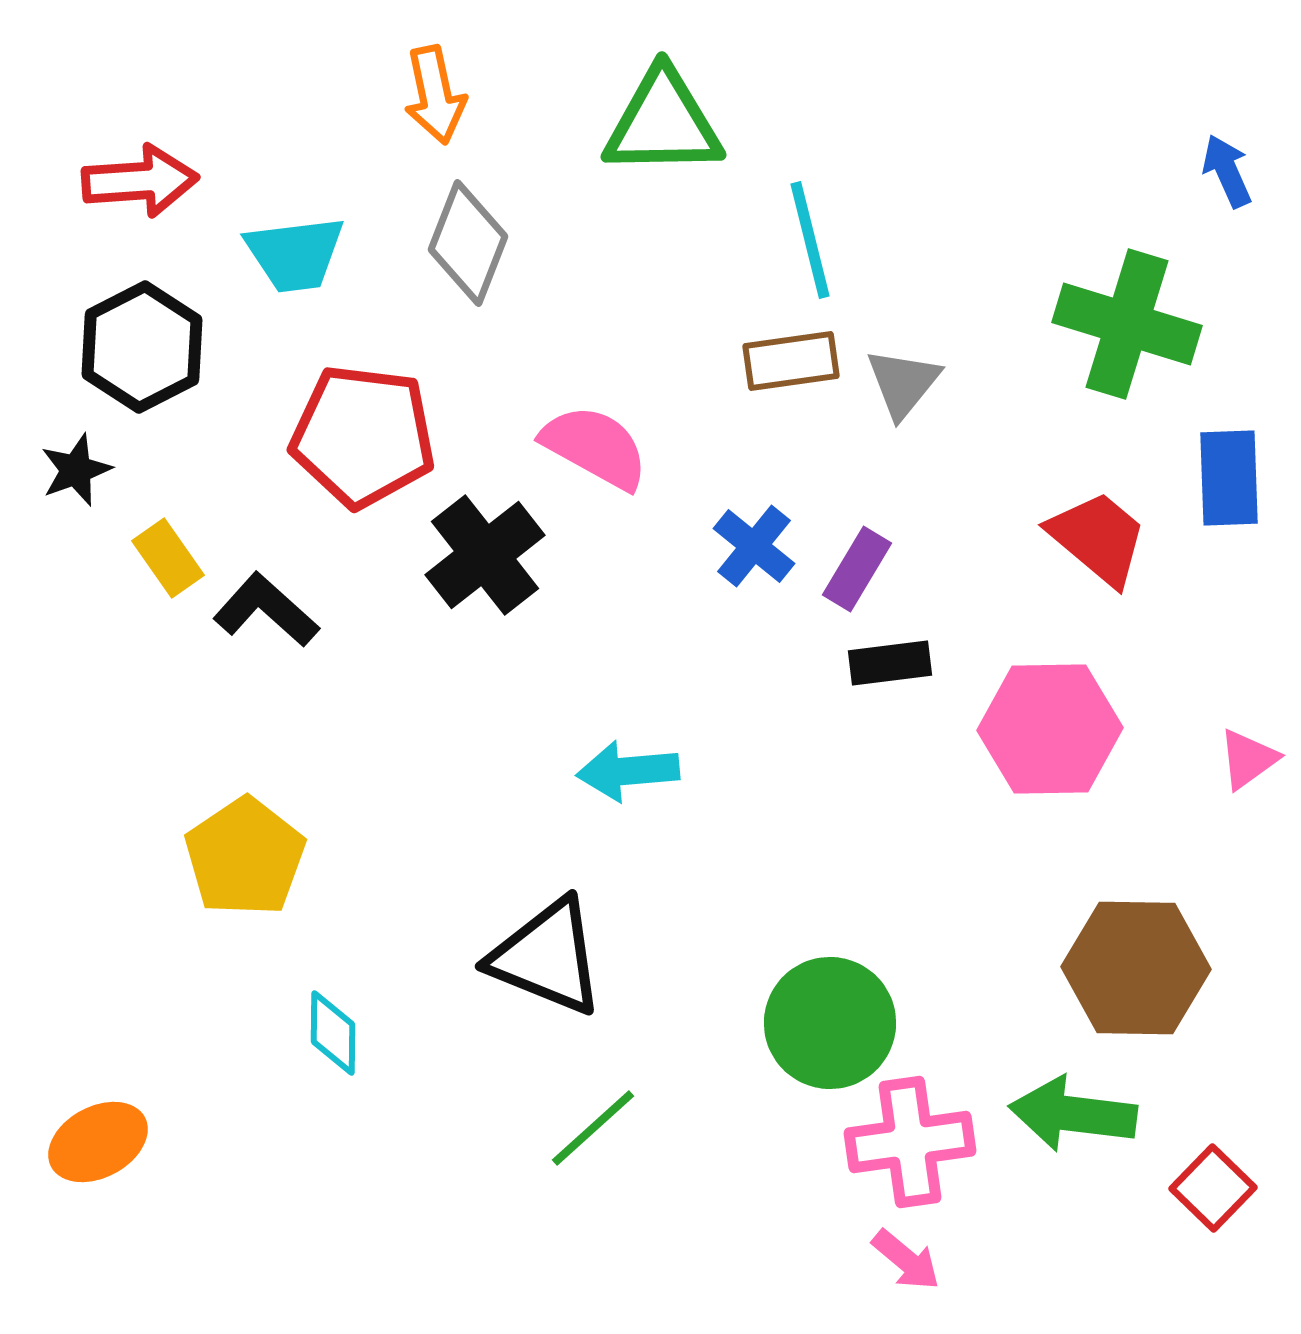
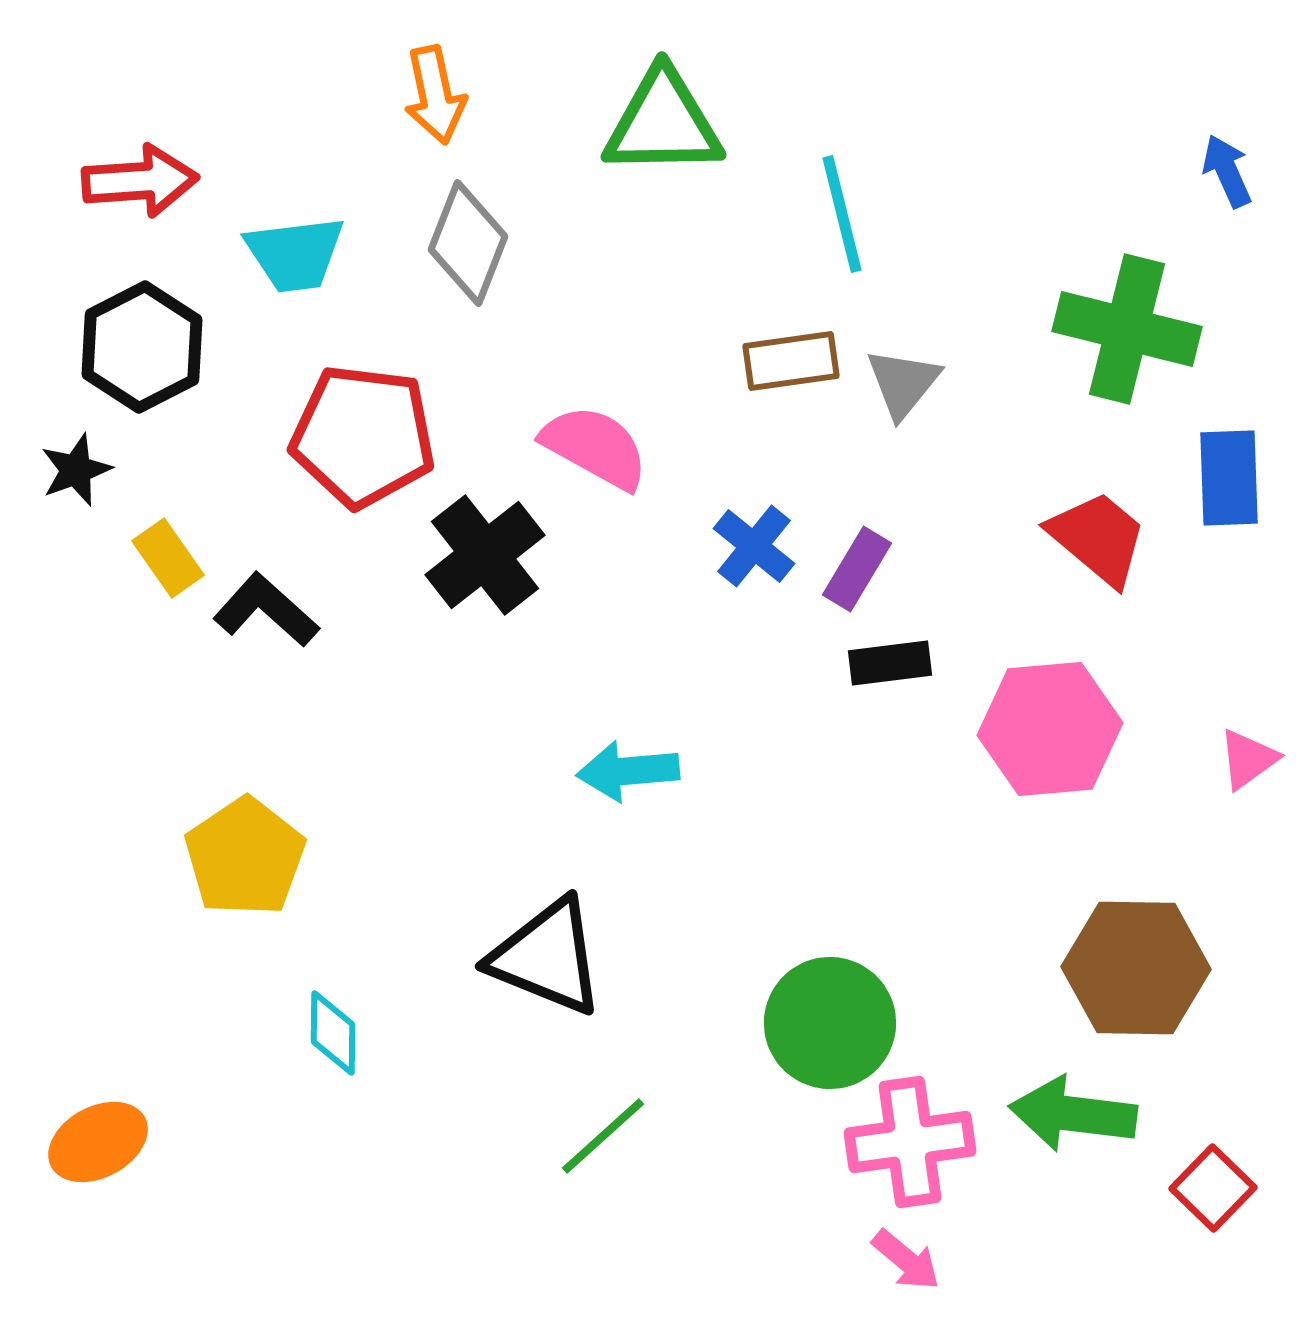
cyan line: moved 32 px right, 26 px up
green cross: moved 5 px down; rotated 3 degrees counterclockwise
pink hexagon: rotated 4 degrees counterclockwise
green line: moved 10 px right, 8 px down
